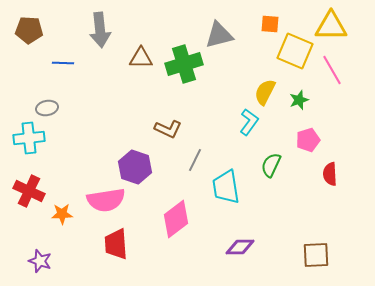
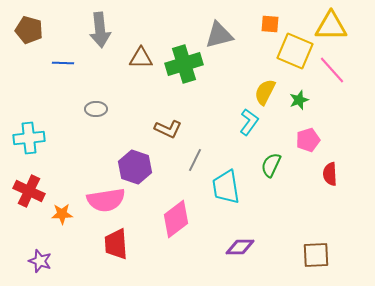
brown pentagon: rotated 12 degrees clockwise
pink line: rotated 12 degrees counterclockwise
gray ellipse: moved 49 px right, 1 px down; rotated 10 degrees clockwise
